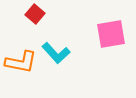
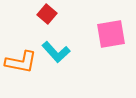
red square: moved 12 px right
cyan L-shape: moved 1 px up
